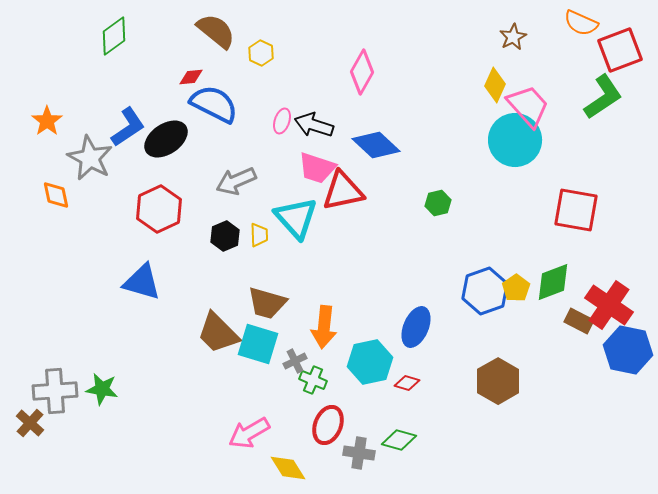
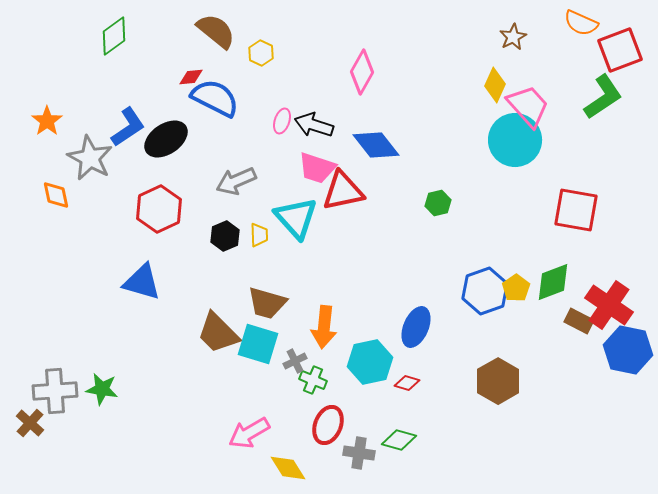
blue semicircle at (214, 104): moved 1 px right, 6 px up
blue diamond at (376, 145): rotated 9 degrees clockwise
